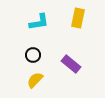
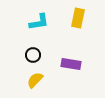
purple rectangle: rotated 30 degrees counterclockwise
